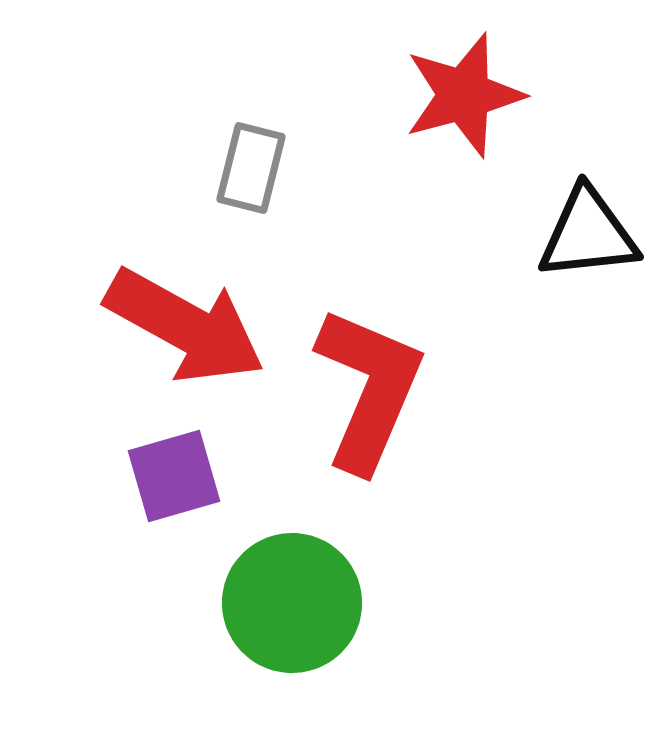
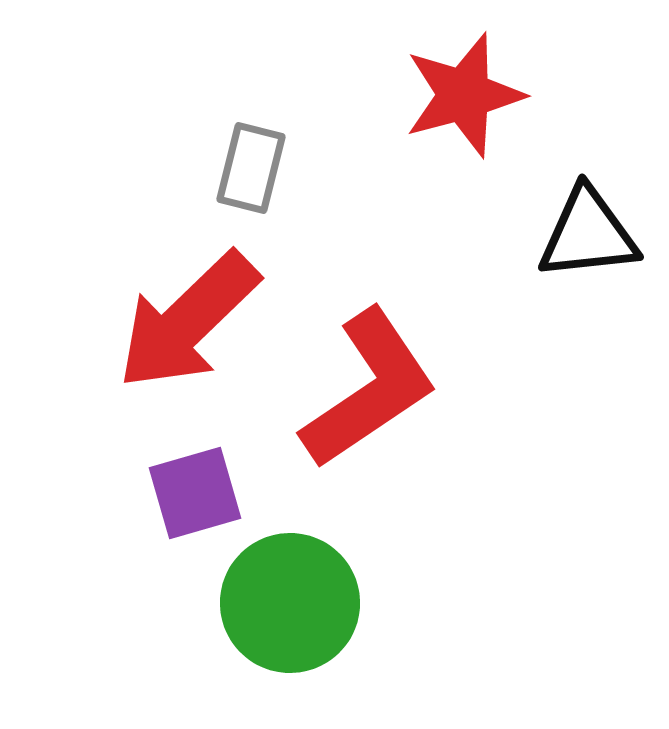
red arrow: moved 3 px right, 5 px up; rotated 107 degrees clockwise
red L-shape: rotated 33 degrees clockwise
purple square: moved 21 px right, 17 px down
green circle: moved 2 px left
